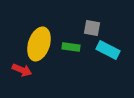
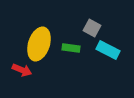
gray square: rotated 18 degrees clockwise
green rectangle: moved 1 px down
